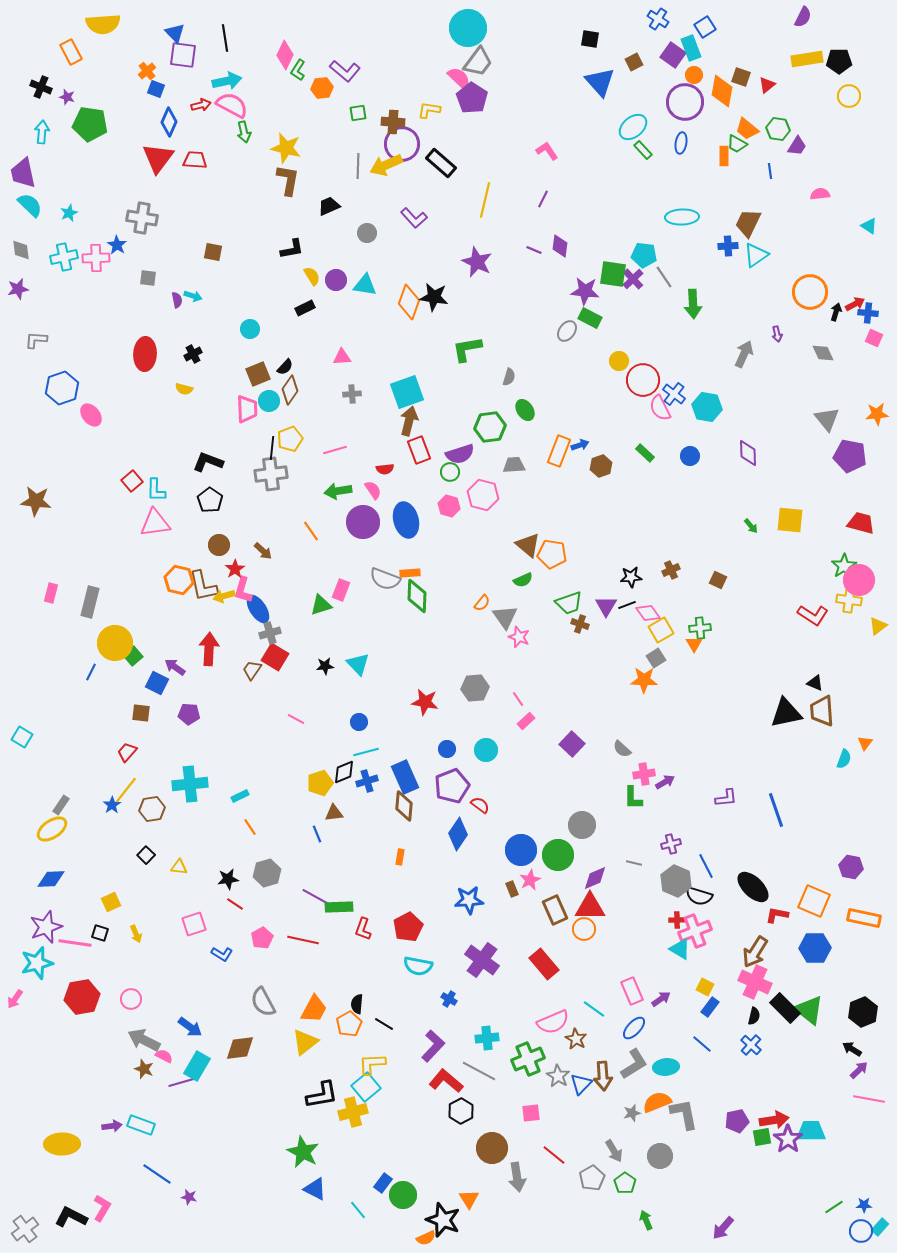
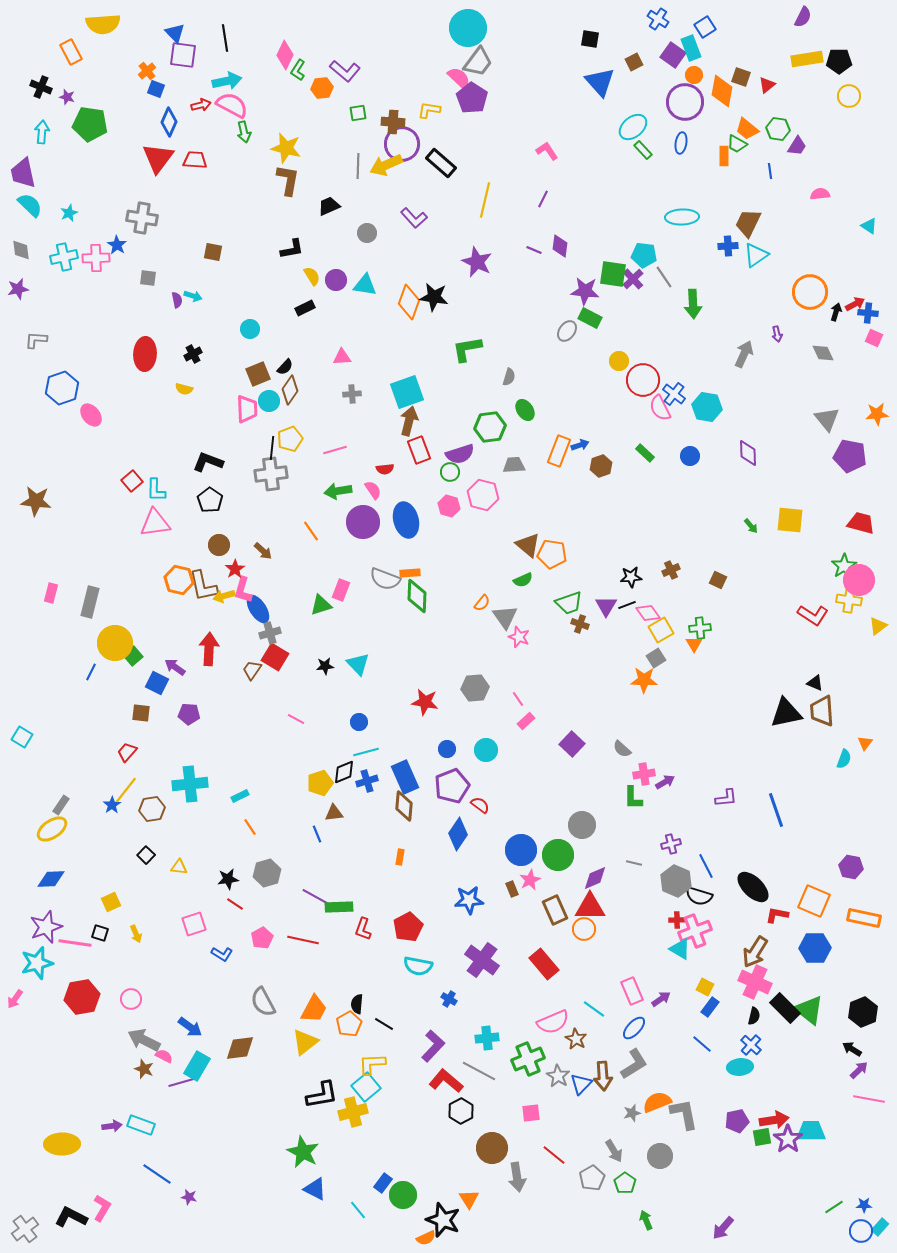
cyan ellipse at (666, 1067): moved 74 px right
